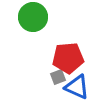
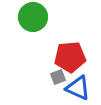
red pentagon: moved 2 px right, 1 px up
blue triangle: moved 1 px right, 1 px down
